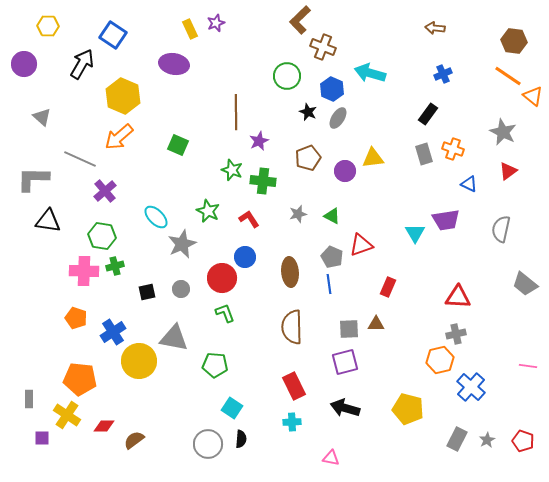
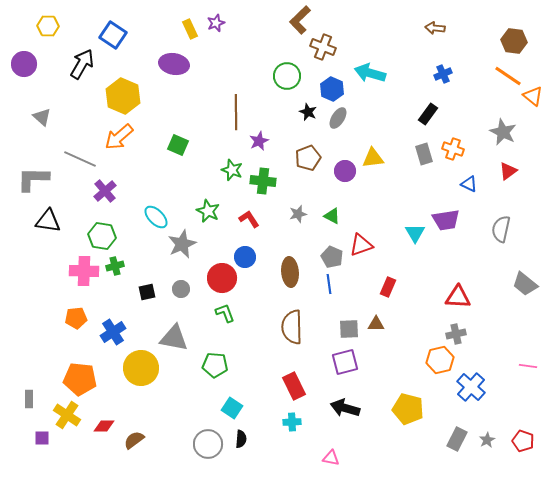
orange pentagon at (76, 318): rotated 25 degrees counterclockwise
yellow circle at (139, 361): moved 2 px right, 7 px down
